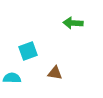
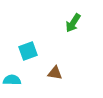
green arrow: rotated 60 degrees counterclockwise
cyan semicircle: moved 2 px down
